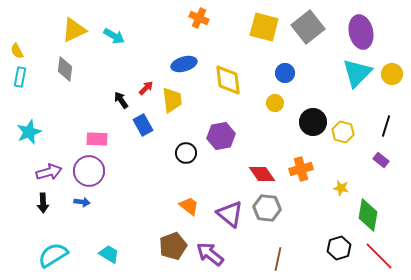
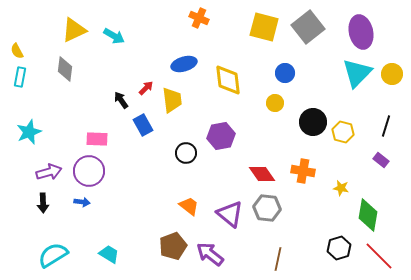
orange cross at (301, 169): moved 2 px right, 2 px down; rotated 25 degrees clockwise
